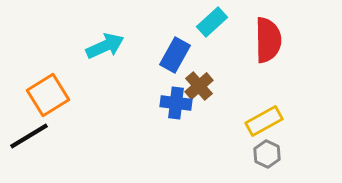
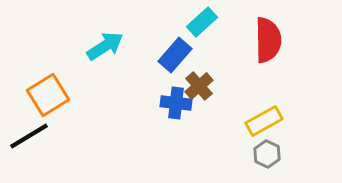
cyan rectangle: moved 10 px left
cyan arrow: rotated 9 degrees counterclockwise
blue rectangle: rotated 12 degrees clockwise
